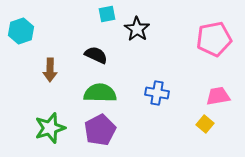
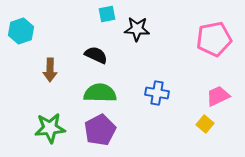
black star: rotated 30 degrees counterclockwise
pink trapezoid: rotated 15 degrees counterclockwise
green star: rotated 12 degrees clockwise
